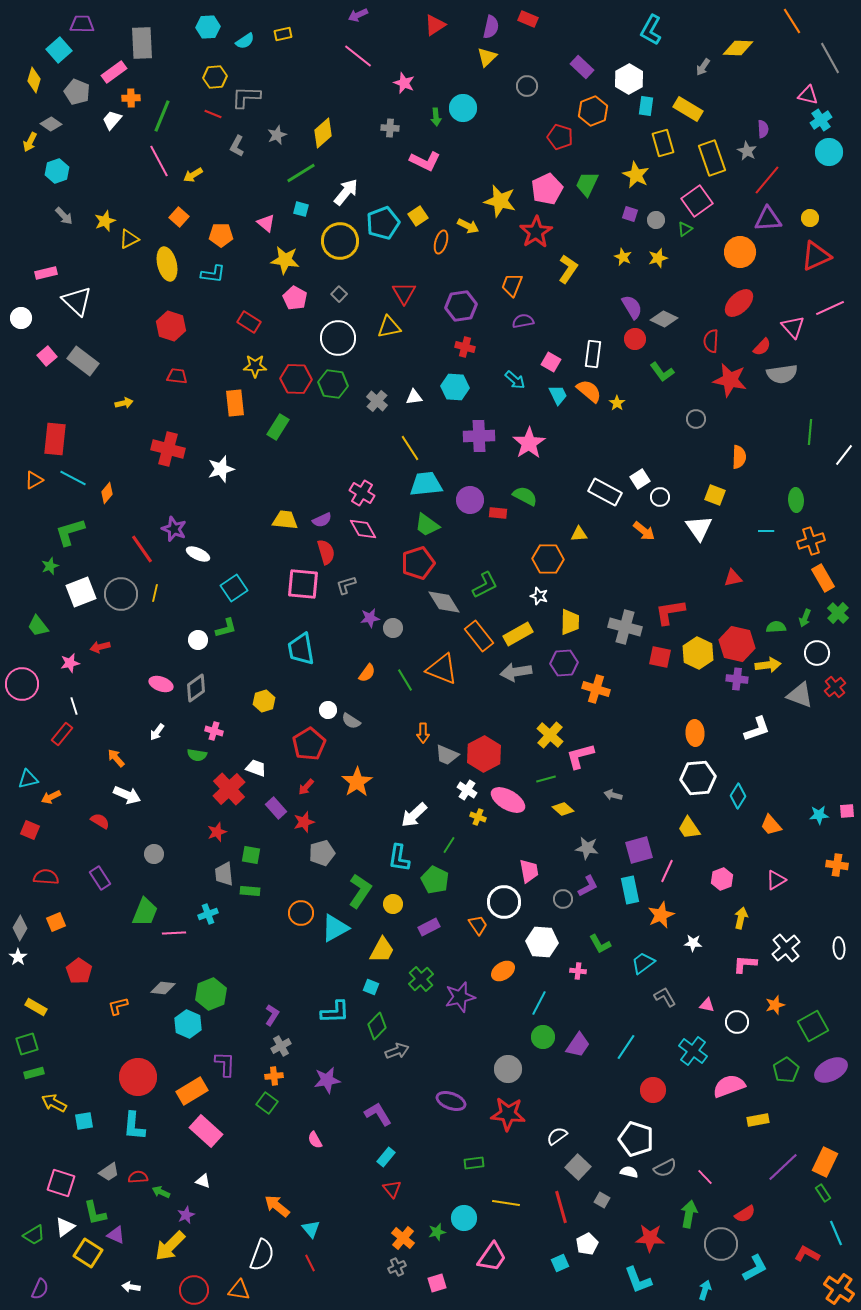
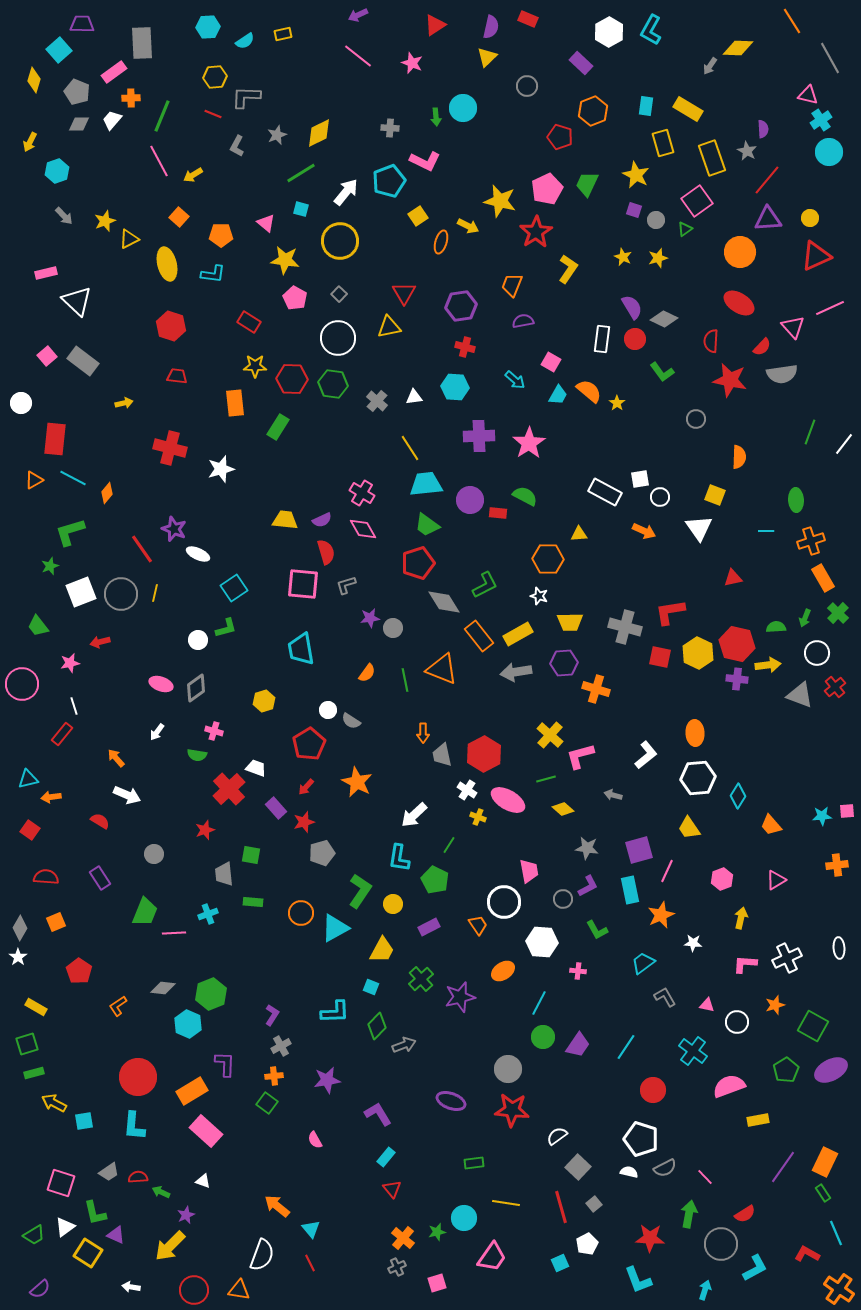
purple rectangle at (582, 67): moved 1 px left, 4 px up
gray arrow at (703, 67): moved 7 px right, 1 px up
white hexagon at (629, 79): moved 20 px left, 47 px up
pink star at (404, 83): moved 8 px right, 20 px up
gray diamond at (51, 124): moved 28 px right; rotated 35 degrees counterclockwise
yellow diamond at (323, 133): moved 4 px left; rotated 16 degrees clockwise
purple square at (630, 214): moved 4 px right, 4 px up
cyan pentagon at (383, 223): moved 6 px right, 42 px up
red ellipse at (739, 303): rotated 76 degrees clockwise
white circle at (21, 318): moved 85 px down
white rectangle at (593, 354): moved 9 px right, 15 px up
red hexagon at (296, 379): moved 4 px left
cyan trapezoid at (558, 395): rotated 55 degrees clockwise
green line at (810, 432): rotated 15 degrees clockwise
red cross at (168, 449): moved 2 px right, 1 px up
white line at (844, 455): moved 11 px up
white square at (640, 479): rotated 24 degrees clockwise
orange arrow at (644, 531): rotated 15 degrees counterclockwise
yellow trapezoid at (570, 622): rotated 88 degrees clockwise
red arrow at (100, 647): moved 5 px up
green line at (405, 680): rotated 20 degrees clockwise
white L-shape at (757, 729): moved 111 px left, 26 px down; rotated 20 degrees counterclockwise
gray trapezoid at (447, 755): moved 5 px left; rotated 55 degrees clockwise
orange star at (357, 782): rotated 12 degrees counterclockwise
orange arrow at (51, 797): rotated 18 degrees clockwise
cyan star at (819, 815): moved 3 px right, 1 px down
red square at (30, 830): rotated 12 degrees clockwise
red star at (217, 832): moved 12 px left, 2 px up
orange cross at (837, 865): rotated 15 degrees counterclockwise
green rectangle at (250, 891): moved 3 px right, 11 px down
green L-shape at (600, 944): moved 3 px left, 14 px up
white cross at (786, 948): moved 1 px right, 10 px down; rotated 16 degrees clockwise
orange L-shape at (118, 1006): rotated 20 degrees counterclockwise
green square at (813, 1026): rotated 32 degrees counterclockwise
gray arrow at (397, 1051): moved 7 px right, 6 px up
red star at (508, 1114): moved 4 px right, 4 px up
white pentagon at (636, 1139): moved 5 px right
purple line at (783, 1167): rotated 12 degrees counterclockwise
gray square at (602, 1200): moved 8 px left, 4 px down; rotated 21 degrees clockwise
purple semicircle at (40, 1289): rotated 25 degrees clockwise
